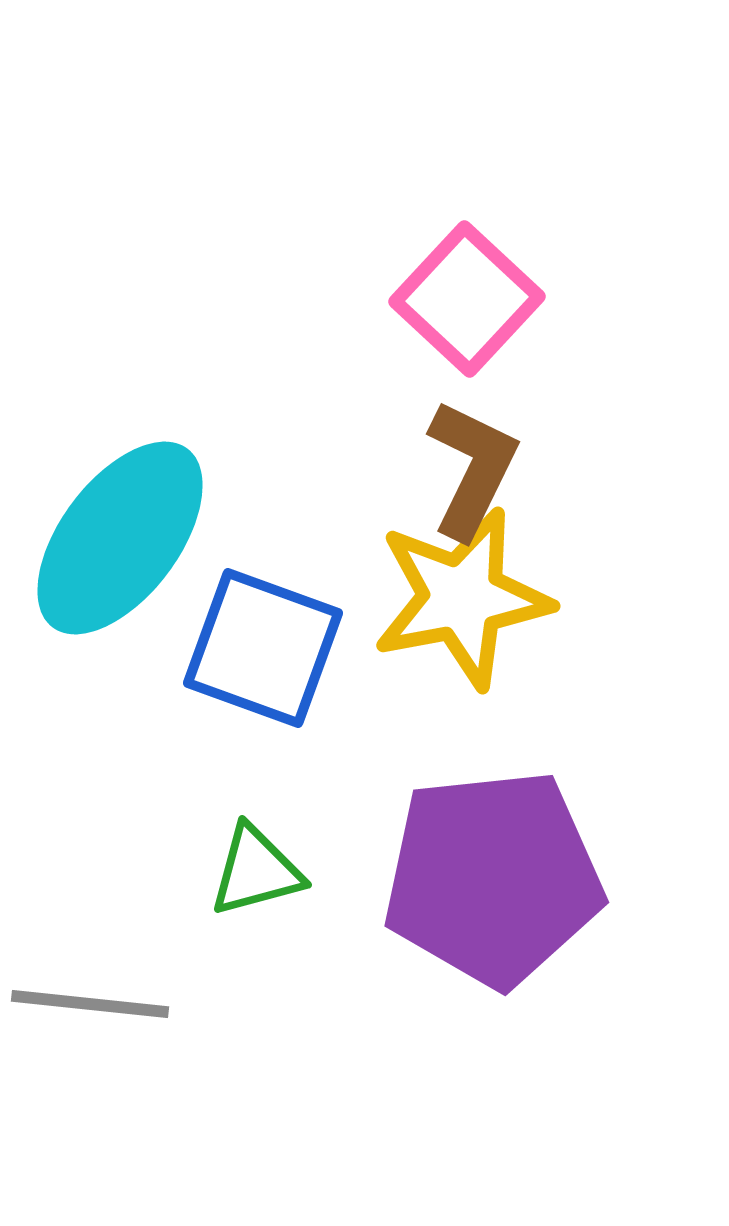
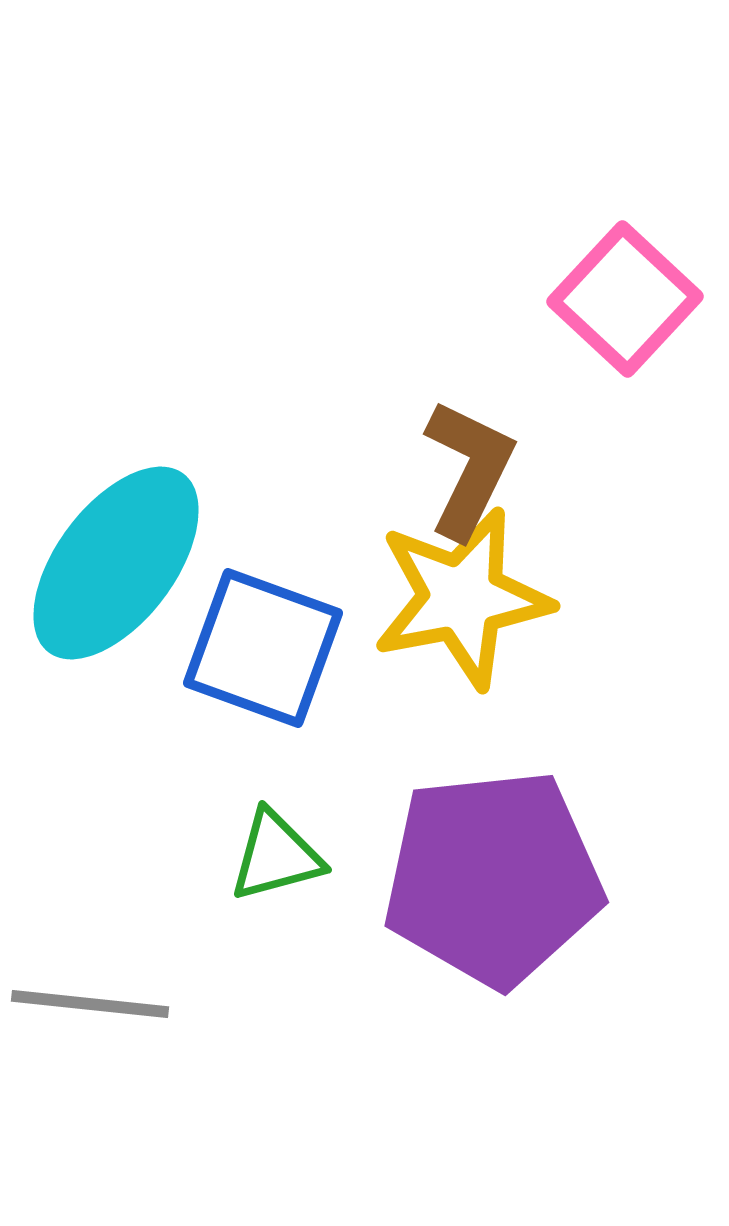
pink square: moved 158 px right
brown L-shape: moved 3 px left
cyan ellipse: moved 4 px left, 25 px down
green triangle: moved 20 px right, 15 px up
